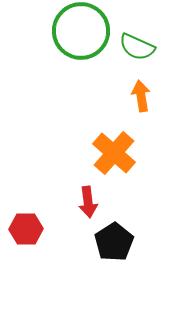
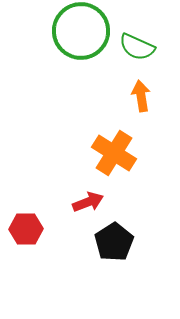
orange cross: rotated 9 degrees counterclockwise
red arrow: rotated 104 degrees counterclockwise
